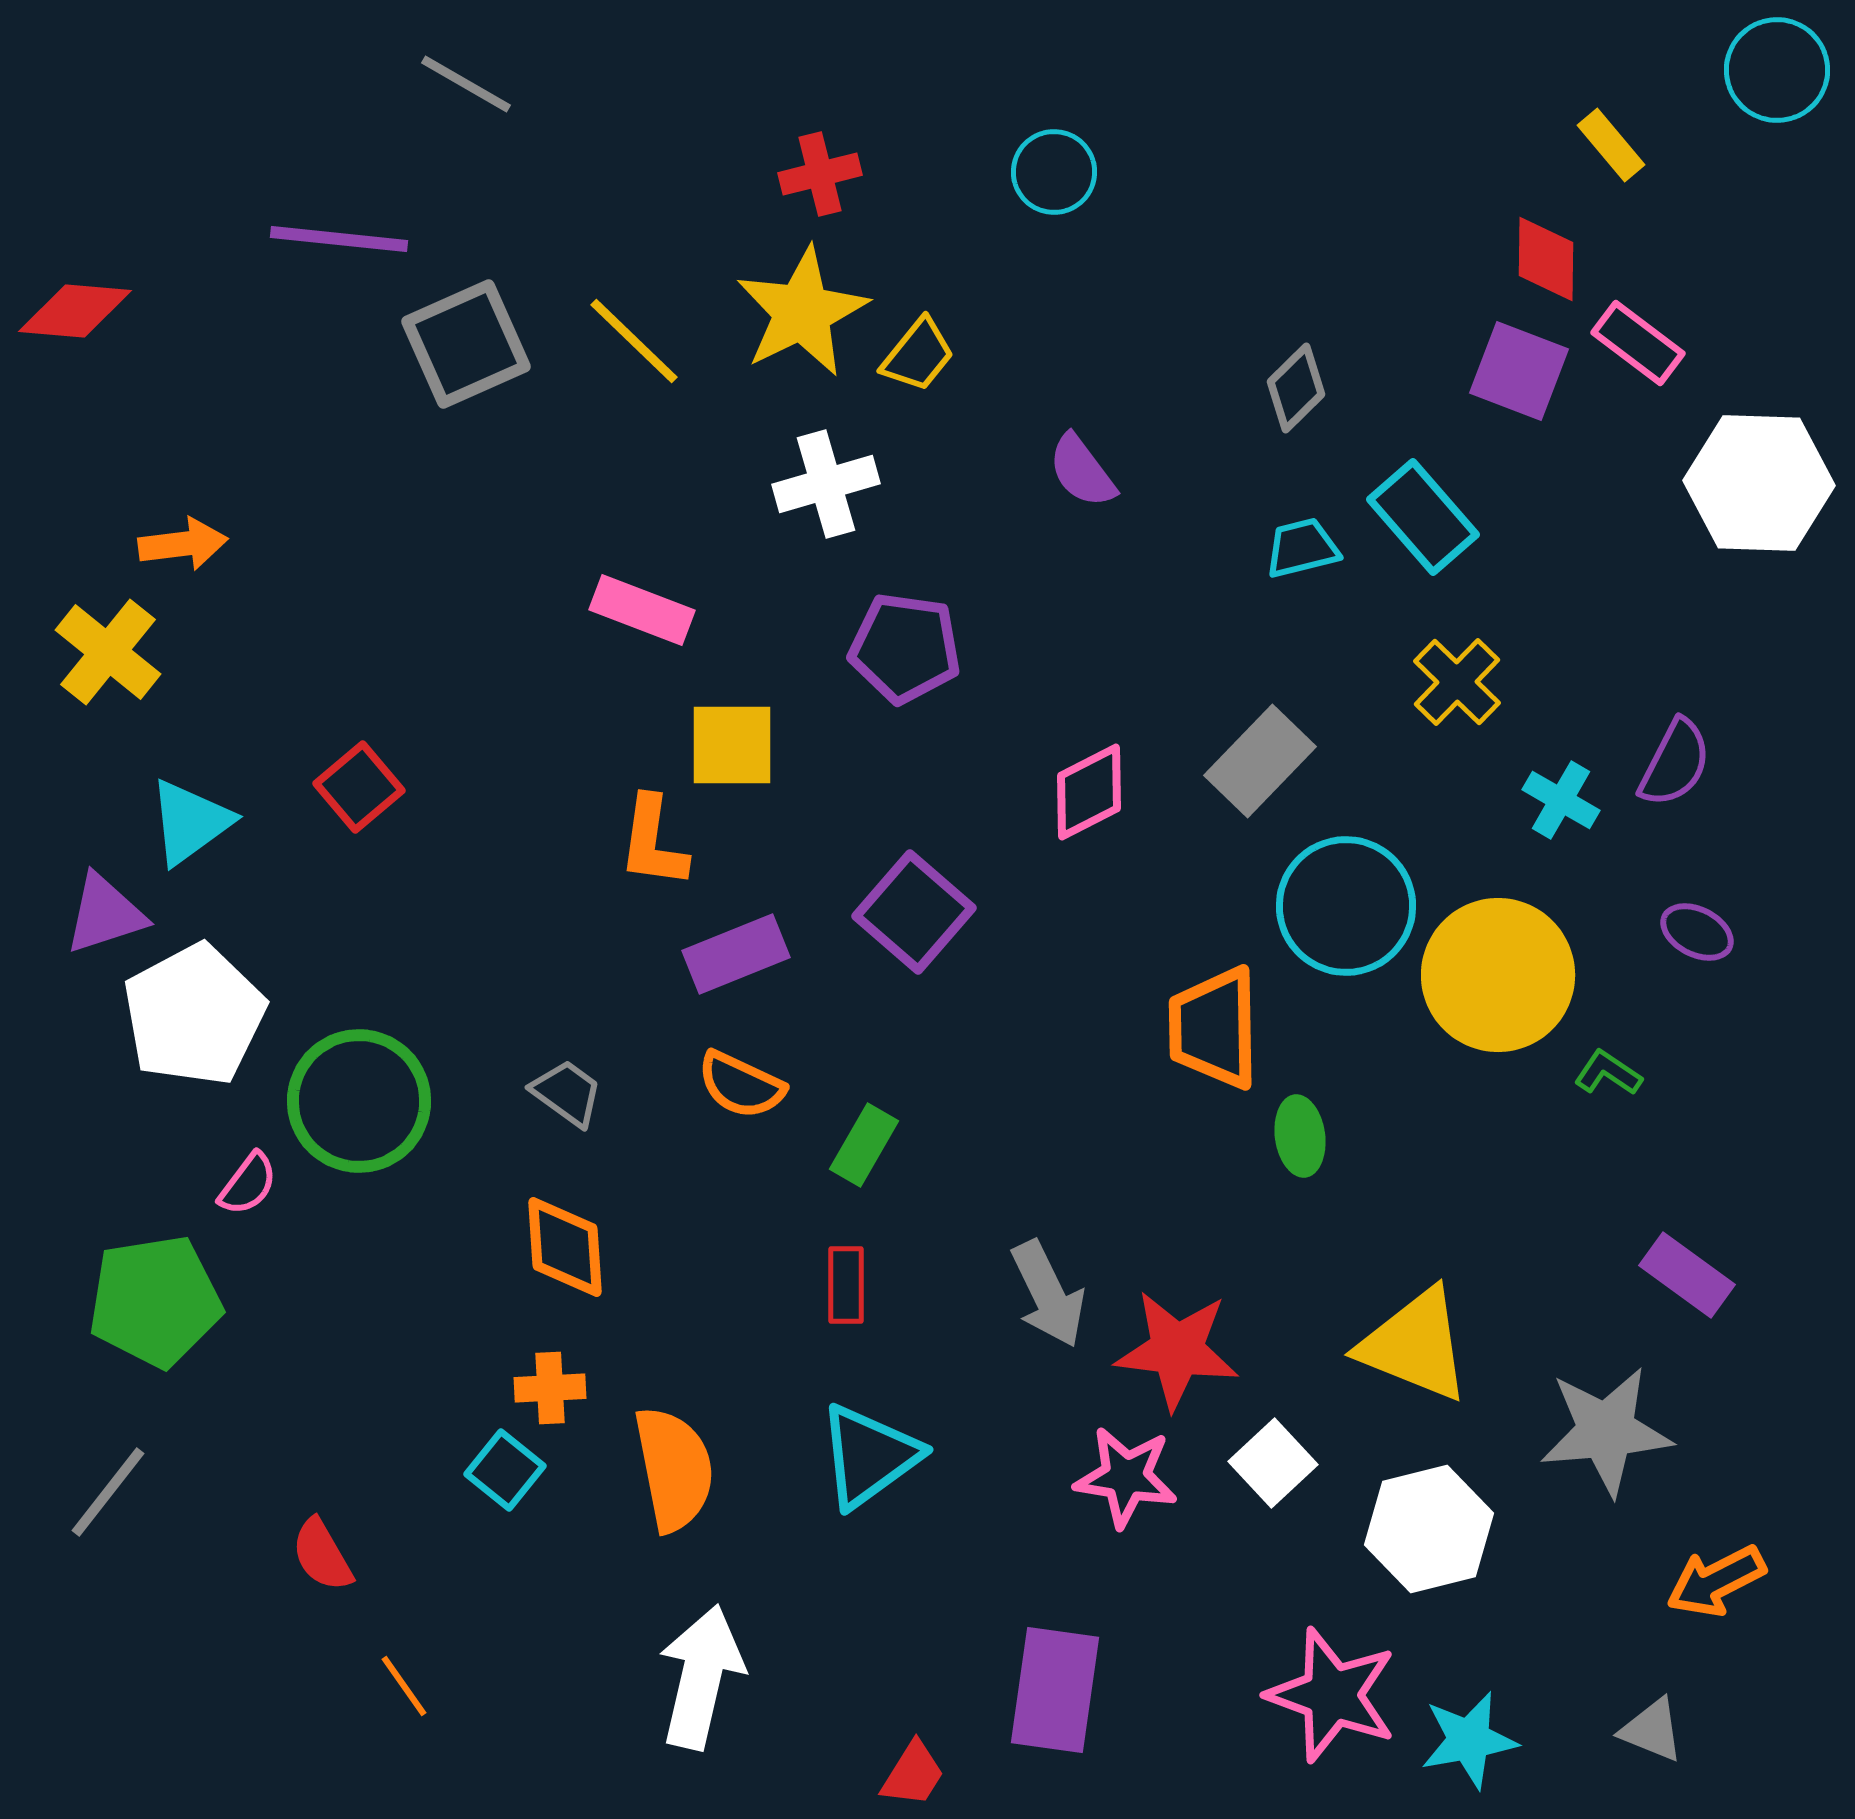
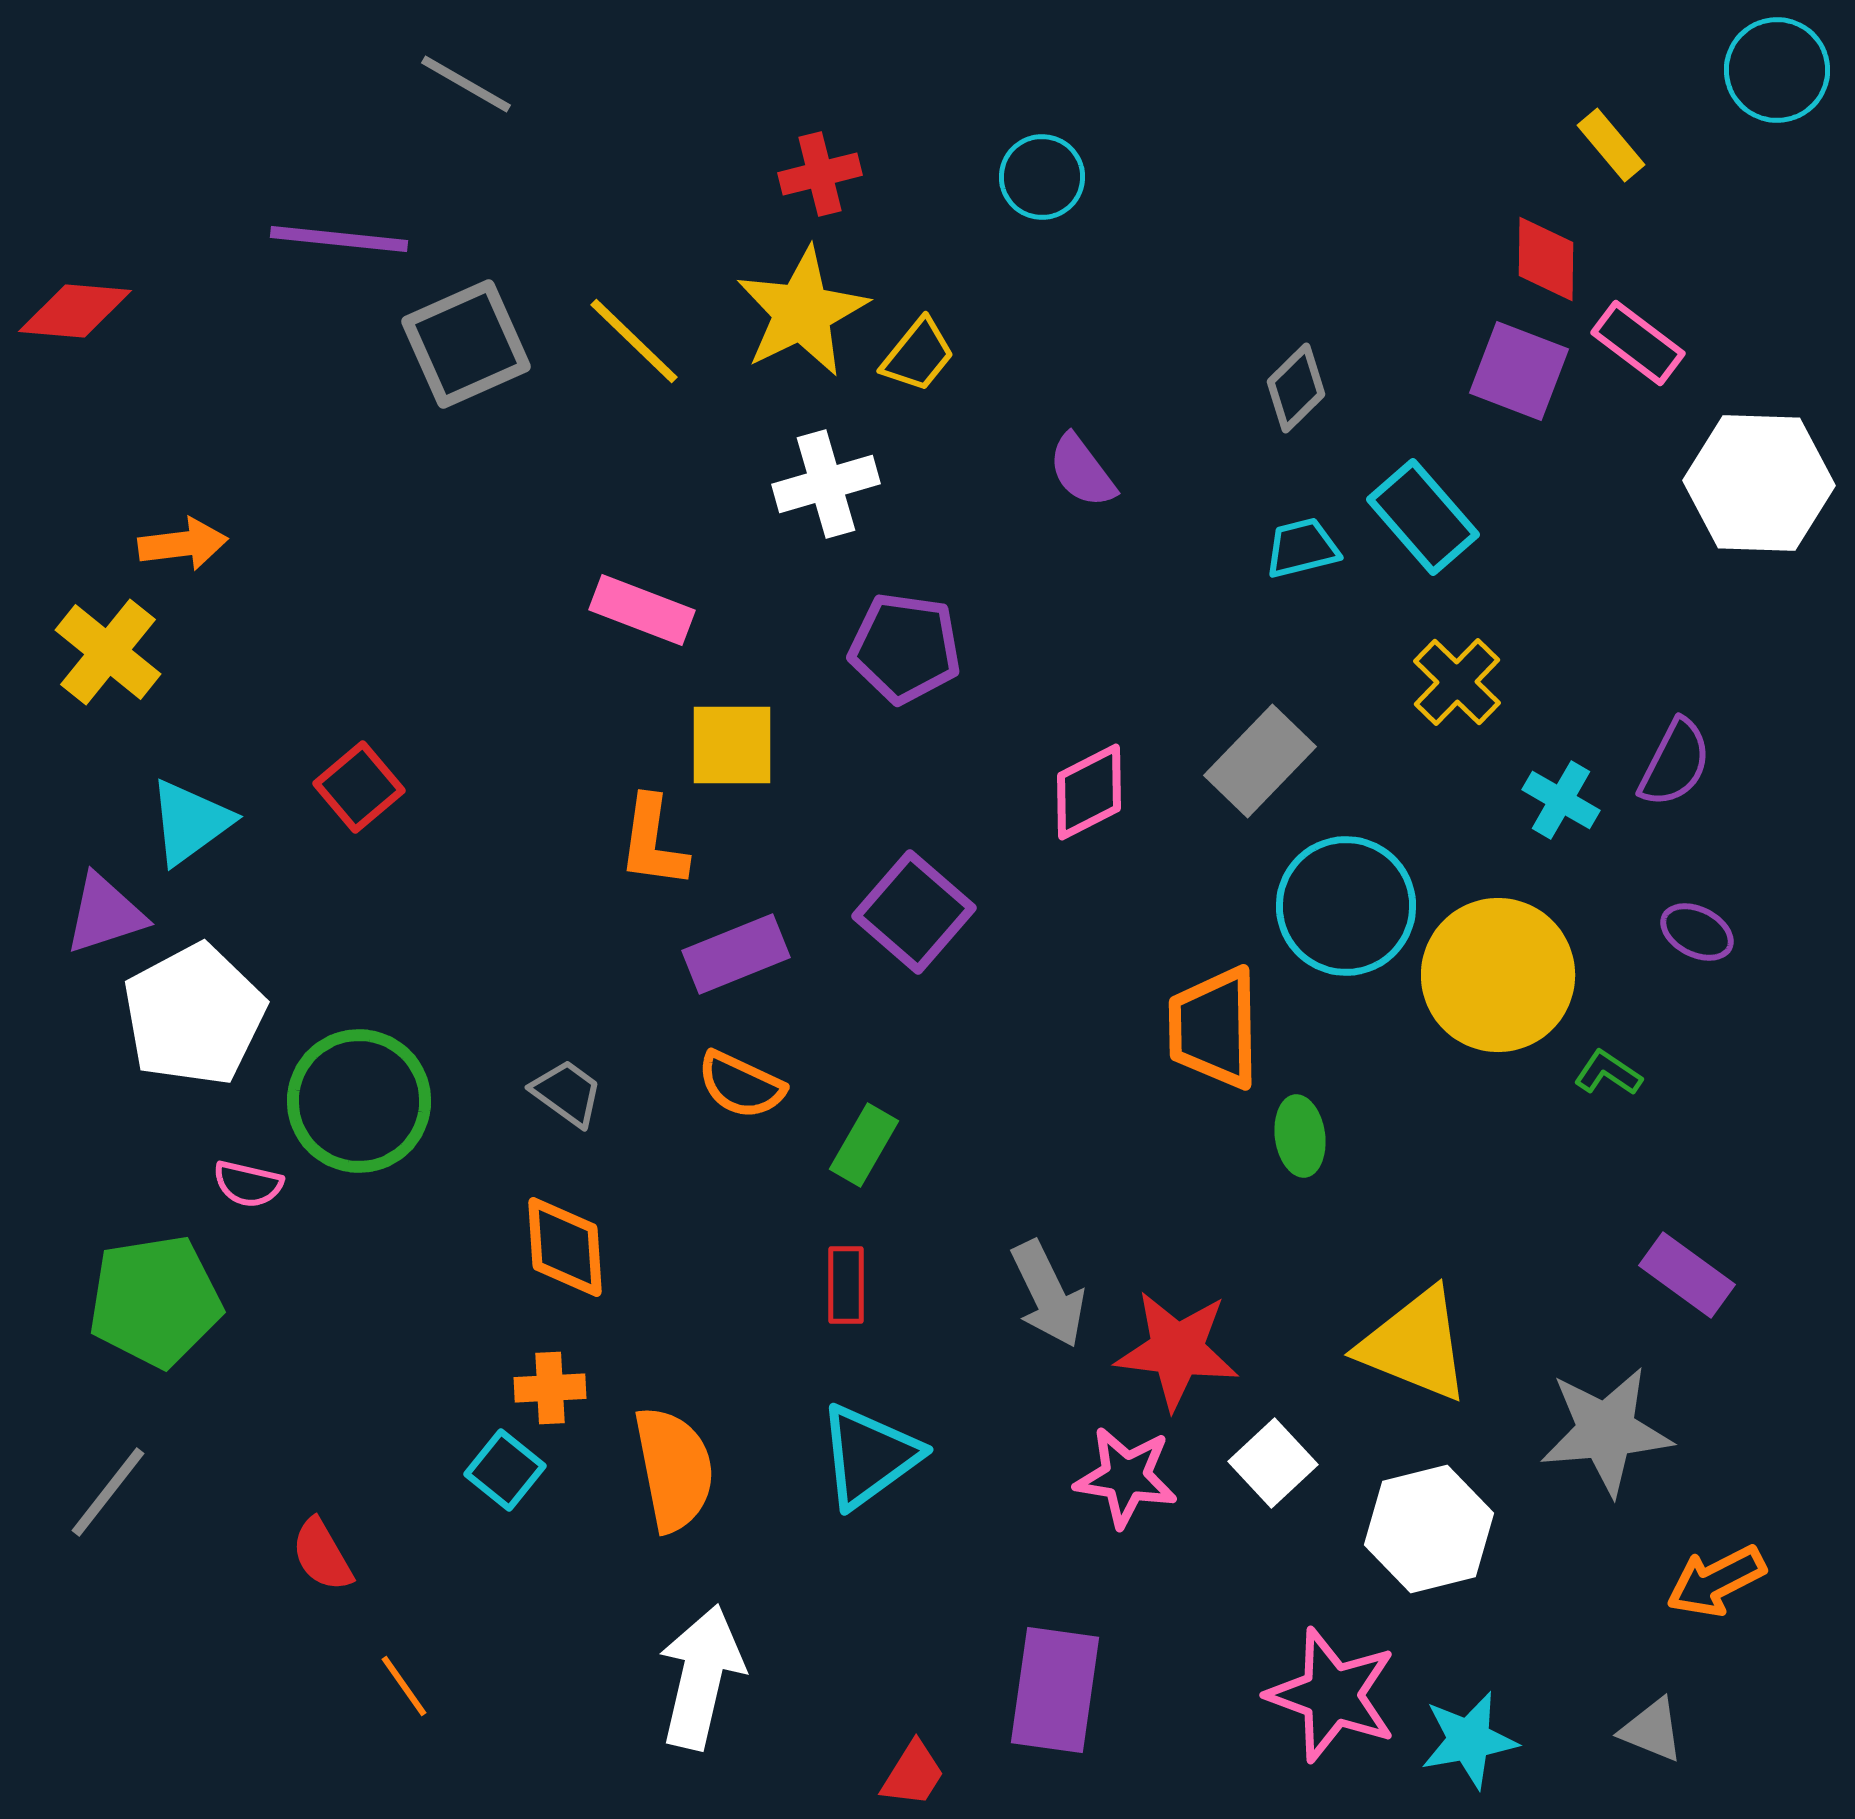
cyan circle at (1054, 172): moved 12 px left, 5 px down
pink semicircle at (248, 1184): rotated 66 degrees clockwise
